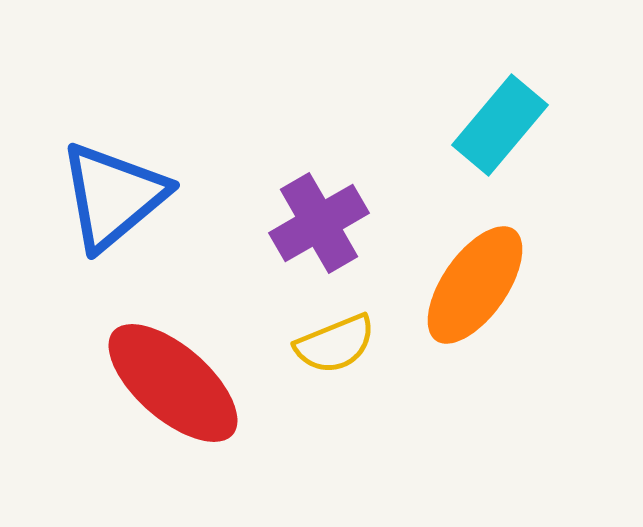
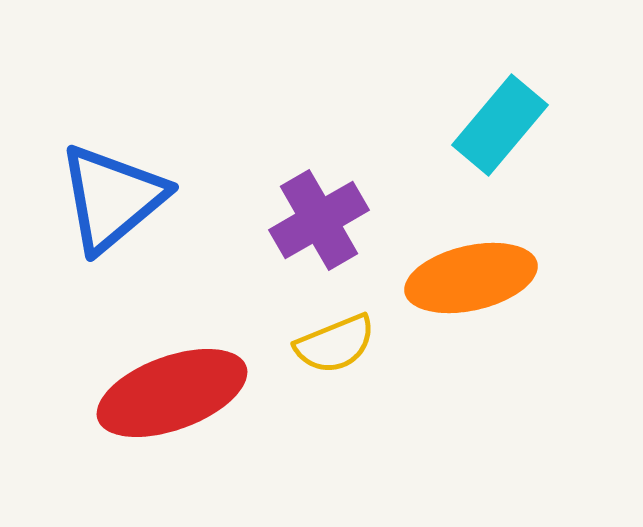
blue triangle: moved 1 px left, 2 px down
purple cross: moved 3 px up
orange ellipse: moved 4 px left, 7 px up; rotated 42 degrees clockwise
red ellipse: moved 1 px left, 10 px down; rotated 61 degrees counterclockwise
